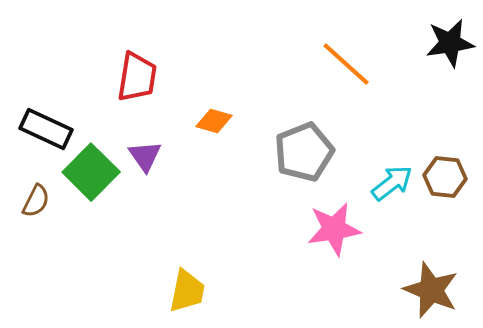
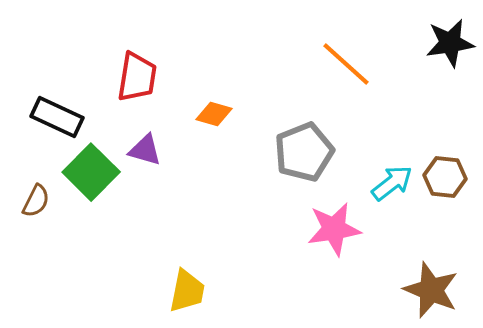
orange diamond: moved 7 px up
black rectangle: moved 11 px right, 12 px up
purple triangle: moved 6 px up; rotated 39 degrees counterclockwise
